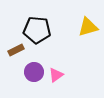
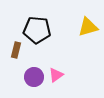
brown rectangle: rotated 49 degrees counterclockwise
purple circle: moved 5 px down
